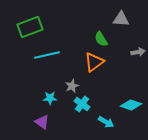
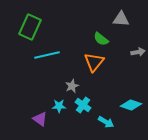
green rectangle: rotated 45 degrees counterclockwise
green semicircle: rotated 21 degrees counterclockwise
orange triangle: rotated 15 degrees counterclockwise
cyan star: moved 9 px right, 8 px down
cyan cross: moved 1 px right, 1 px down
purple triangle: moved 2 px left, 3 px up
